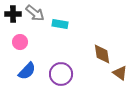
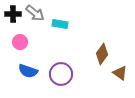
brown diamond: rotated 45 degrees clockwise
blue semicircle: moved 1 px right; rotated 66 degrees clockwise
